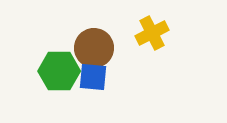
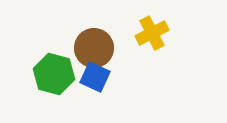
green hexagon: moved 5 px left, 3 px down; rotated 15 degrees clockwise
blue square: moved 2 px right; rotated 20 degrees clockwise
